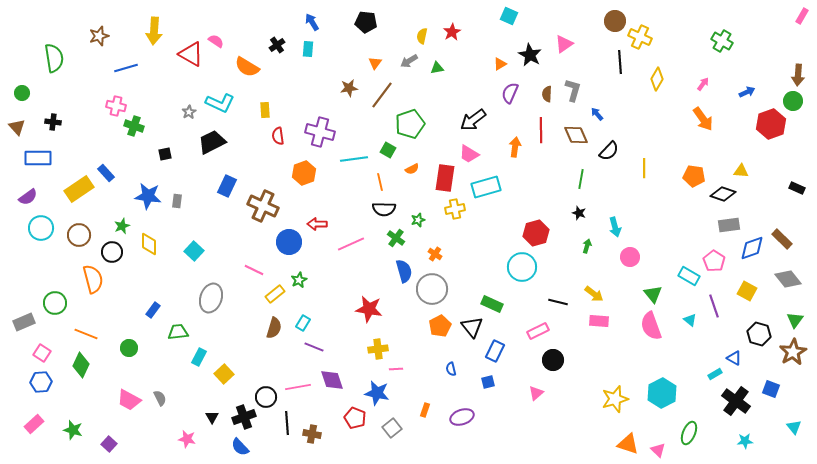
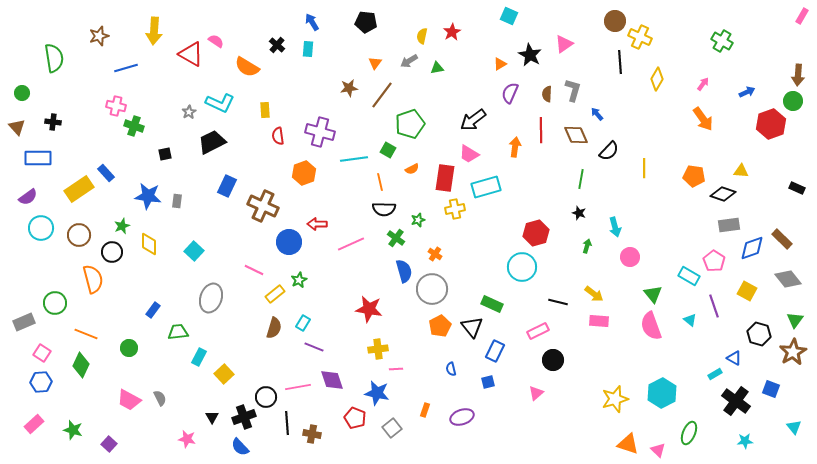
black cross at (277, 45): rotated 14 degrees counterclockwise
